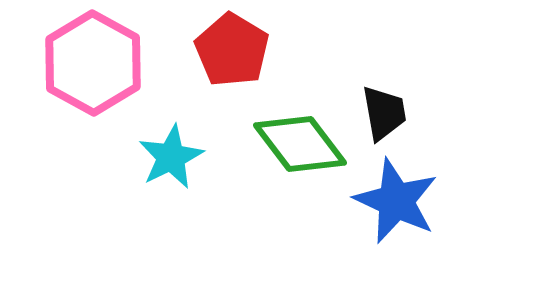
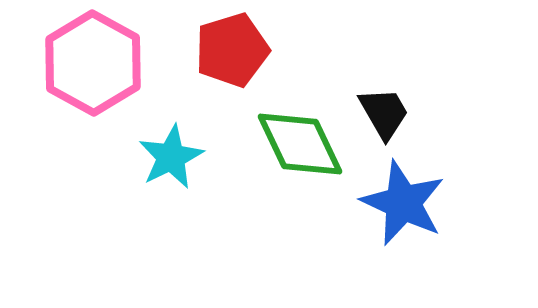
red pentagon: rotated 24 degrees clockwise
black trapezoid: rotated 20 degrees counterclockwise
green diamond: rotated 12 degrees clockwise
blue star: moved 7 px right, 2 px down
